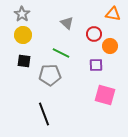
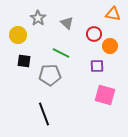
gray star: moved 16 px right, 4 px down
yellow circle: moved 5 px left
purple square: moved 1 px right, 1 px down
